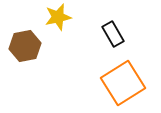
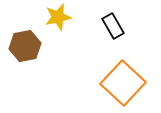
black rectangle: moved 8 px up
orange square: rotated 15 degrees counterclockwise
